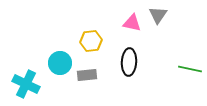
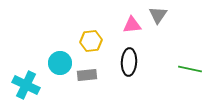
pink triangle: moved 2 px down; rotated 18 degrees counterclockwise
cyan cross: moved 1 px down
